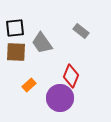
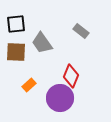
black square: moved 1 px right, 4 px up
